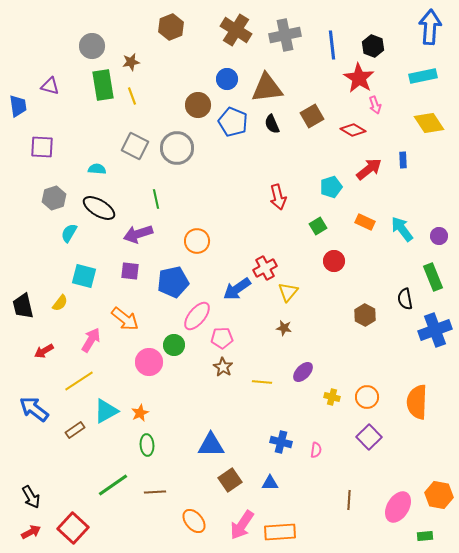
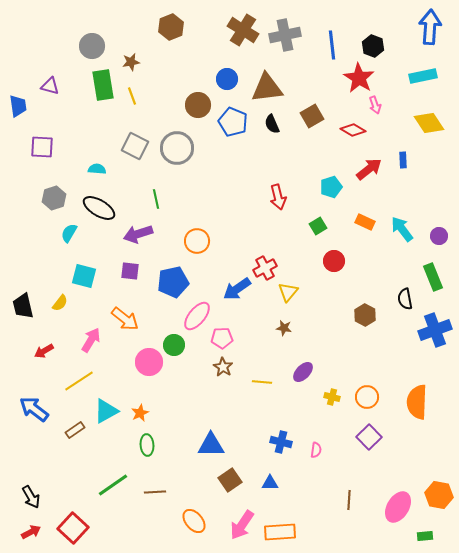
brown cross at (236, 30): moved 7 px right
